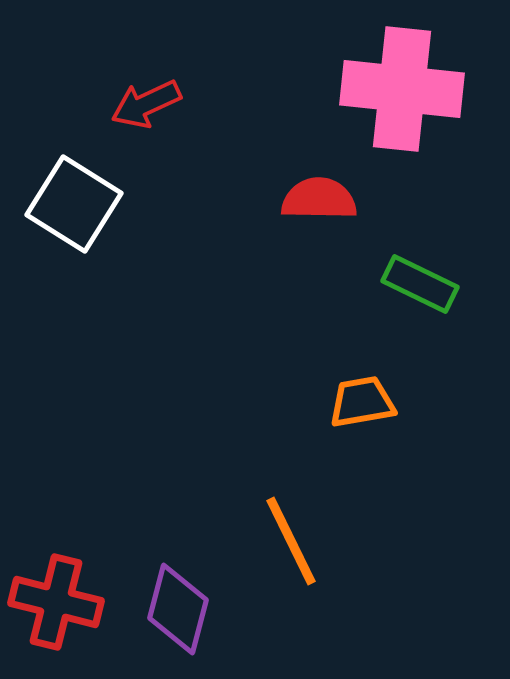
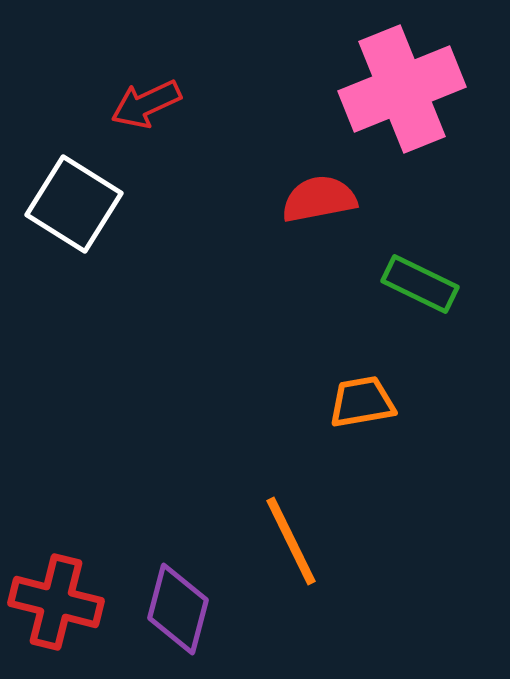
pink cross: rotated 28 degrees counterclockwise
red semicircle: rotated 12 degrees counterclockwise
